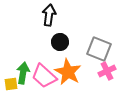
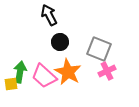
black arrow: rotated 35 degrees counterclockwise
green arrow: moved 3 px left, 1 px up
